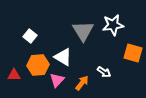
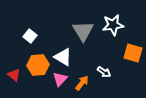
red triangle: rotated 40 degrees clockwise
pink triangle: moved 3 px right, 1 px up
